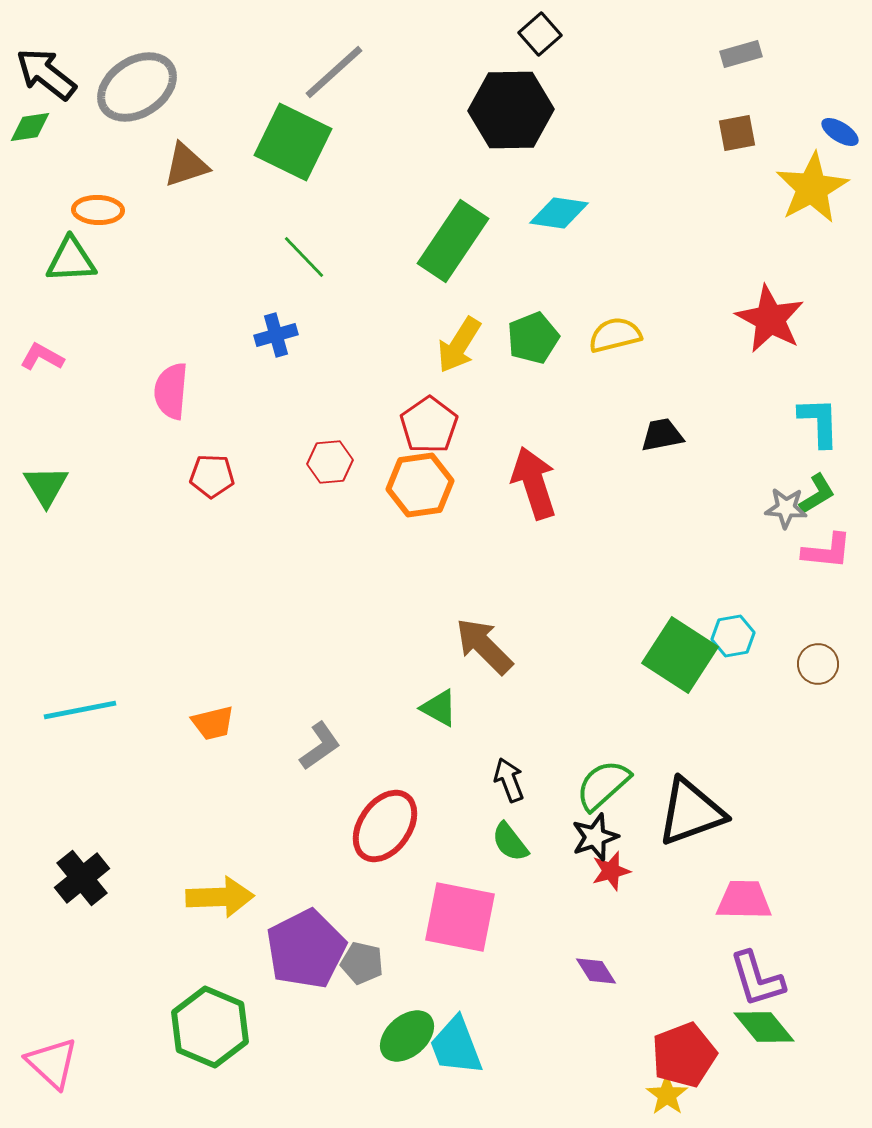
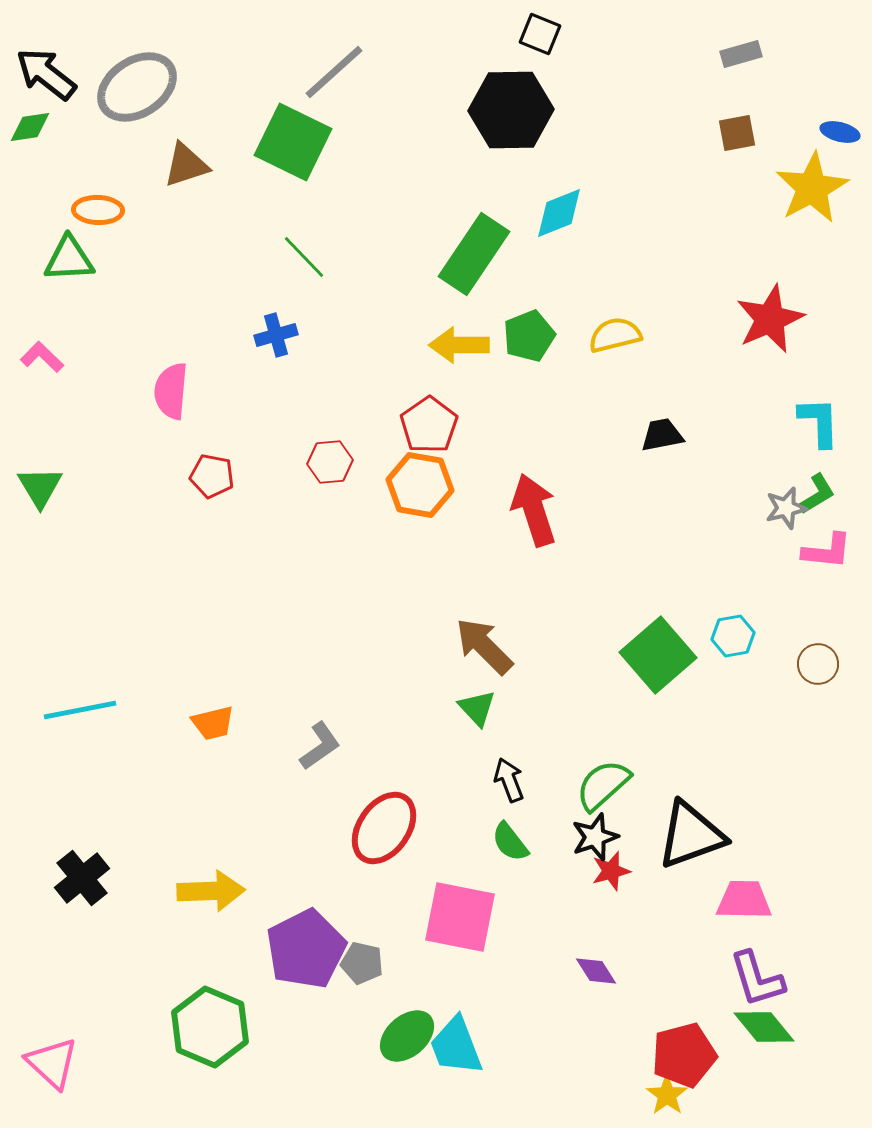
black square at (540, 34): rotated 27 degrees counterclockwise
blue ellipse at (840, 132): rotated 18 degrees counterclockwise
cyan diamond at (559, 213): rotated 30 degrees counterclockwise
green rectangle at (453, 241): moved 21 px right, 13 px down
green triangle at (71, 260): moved 2 px left, 1 px up
red star at (770, 319): rotated 20 degrees clockwise
green pentagon at (533, 338): moved 4 px left, 2 px up
yellow arrow at (459, 345): rotated 58 degrees clockwise
pink L-shape at (42, 357): rotated 15 degrees clockwise
red pentagon at (212, 476): rotated 9 degrees clockwise
red arrow at (534, 483): moved 27 px down
orange hexagon at (420, 485): rotated 18 degrees clockwise
green triangle at (46, 486): moved 6 px left, 1 px down
gray star at (786, 508): rotated 18 degrees counterclockwise
green square at (680, 655): moved 22 px left; rotated 16 degrees clockwise
green triangle at (439, 708): moved 38 px right; rotated 18 degrees clockwise
black triangle at (691, 812): moved 23 px down
red ellipse at (385, 826): moved 1 px left, 2 px down
yellow arrow at (220, 897): moved 9 px left, 6 px up
red pentagon at (684, 1055): rotated 6 degrees clockwise
